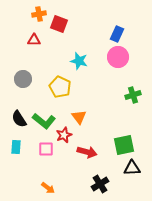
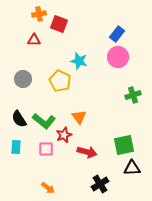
blue rectangle: rotated 14 degrees clockwise
yellow pentagon: moved 6 px up
